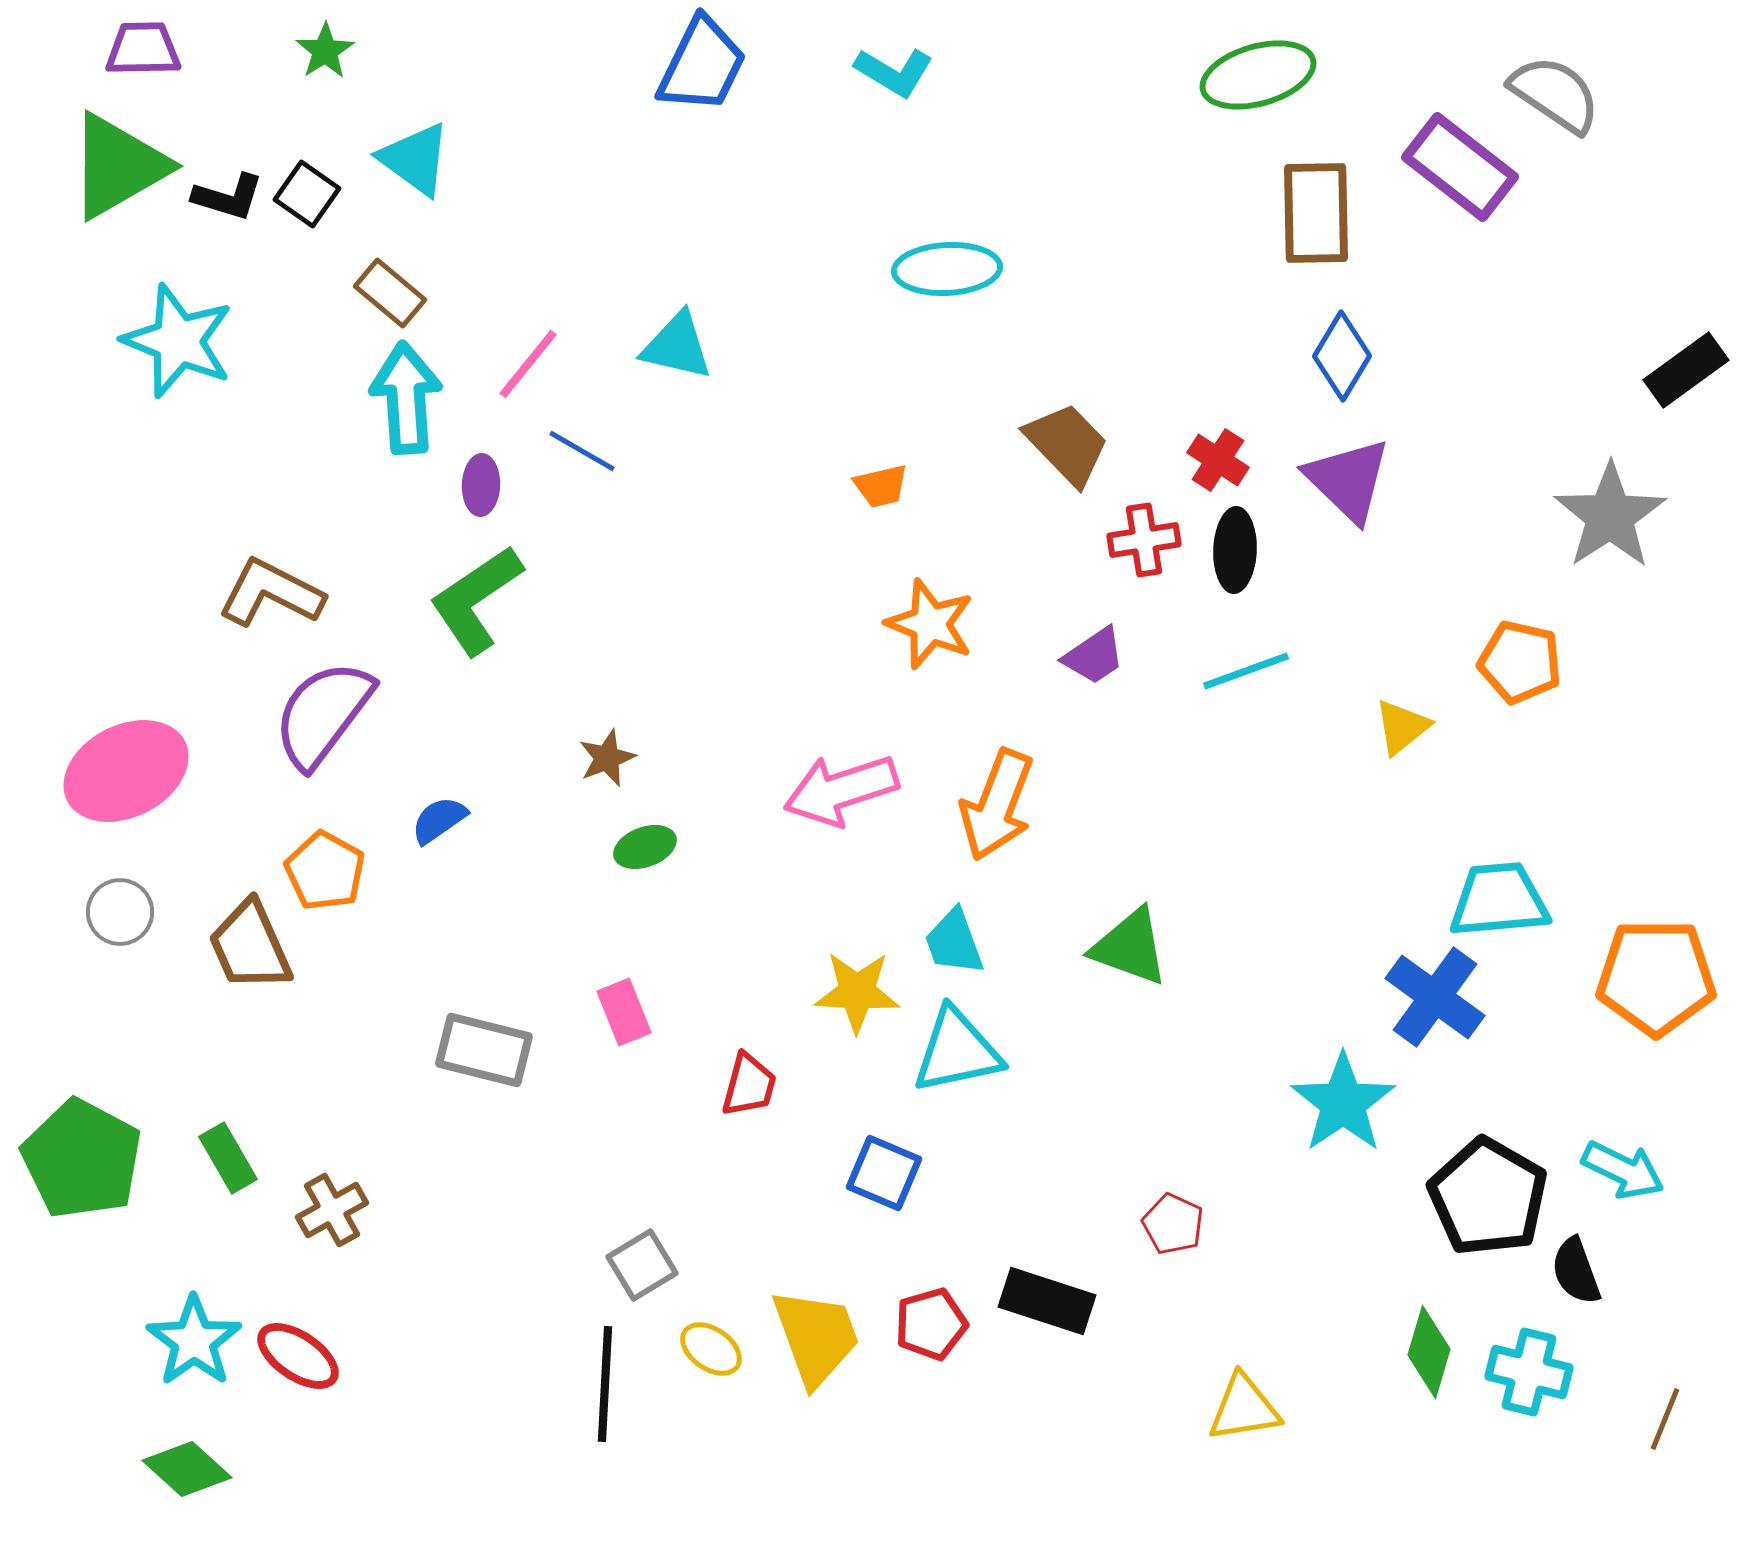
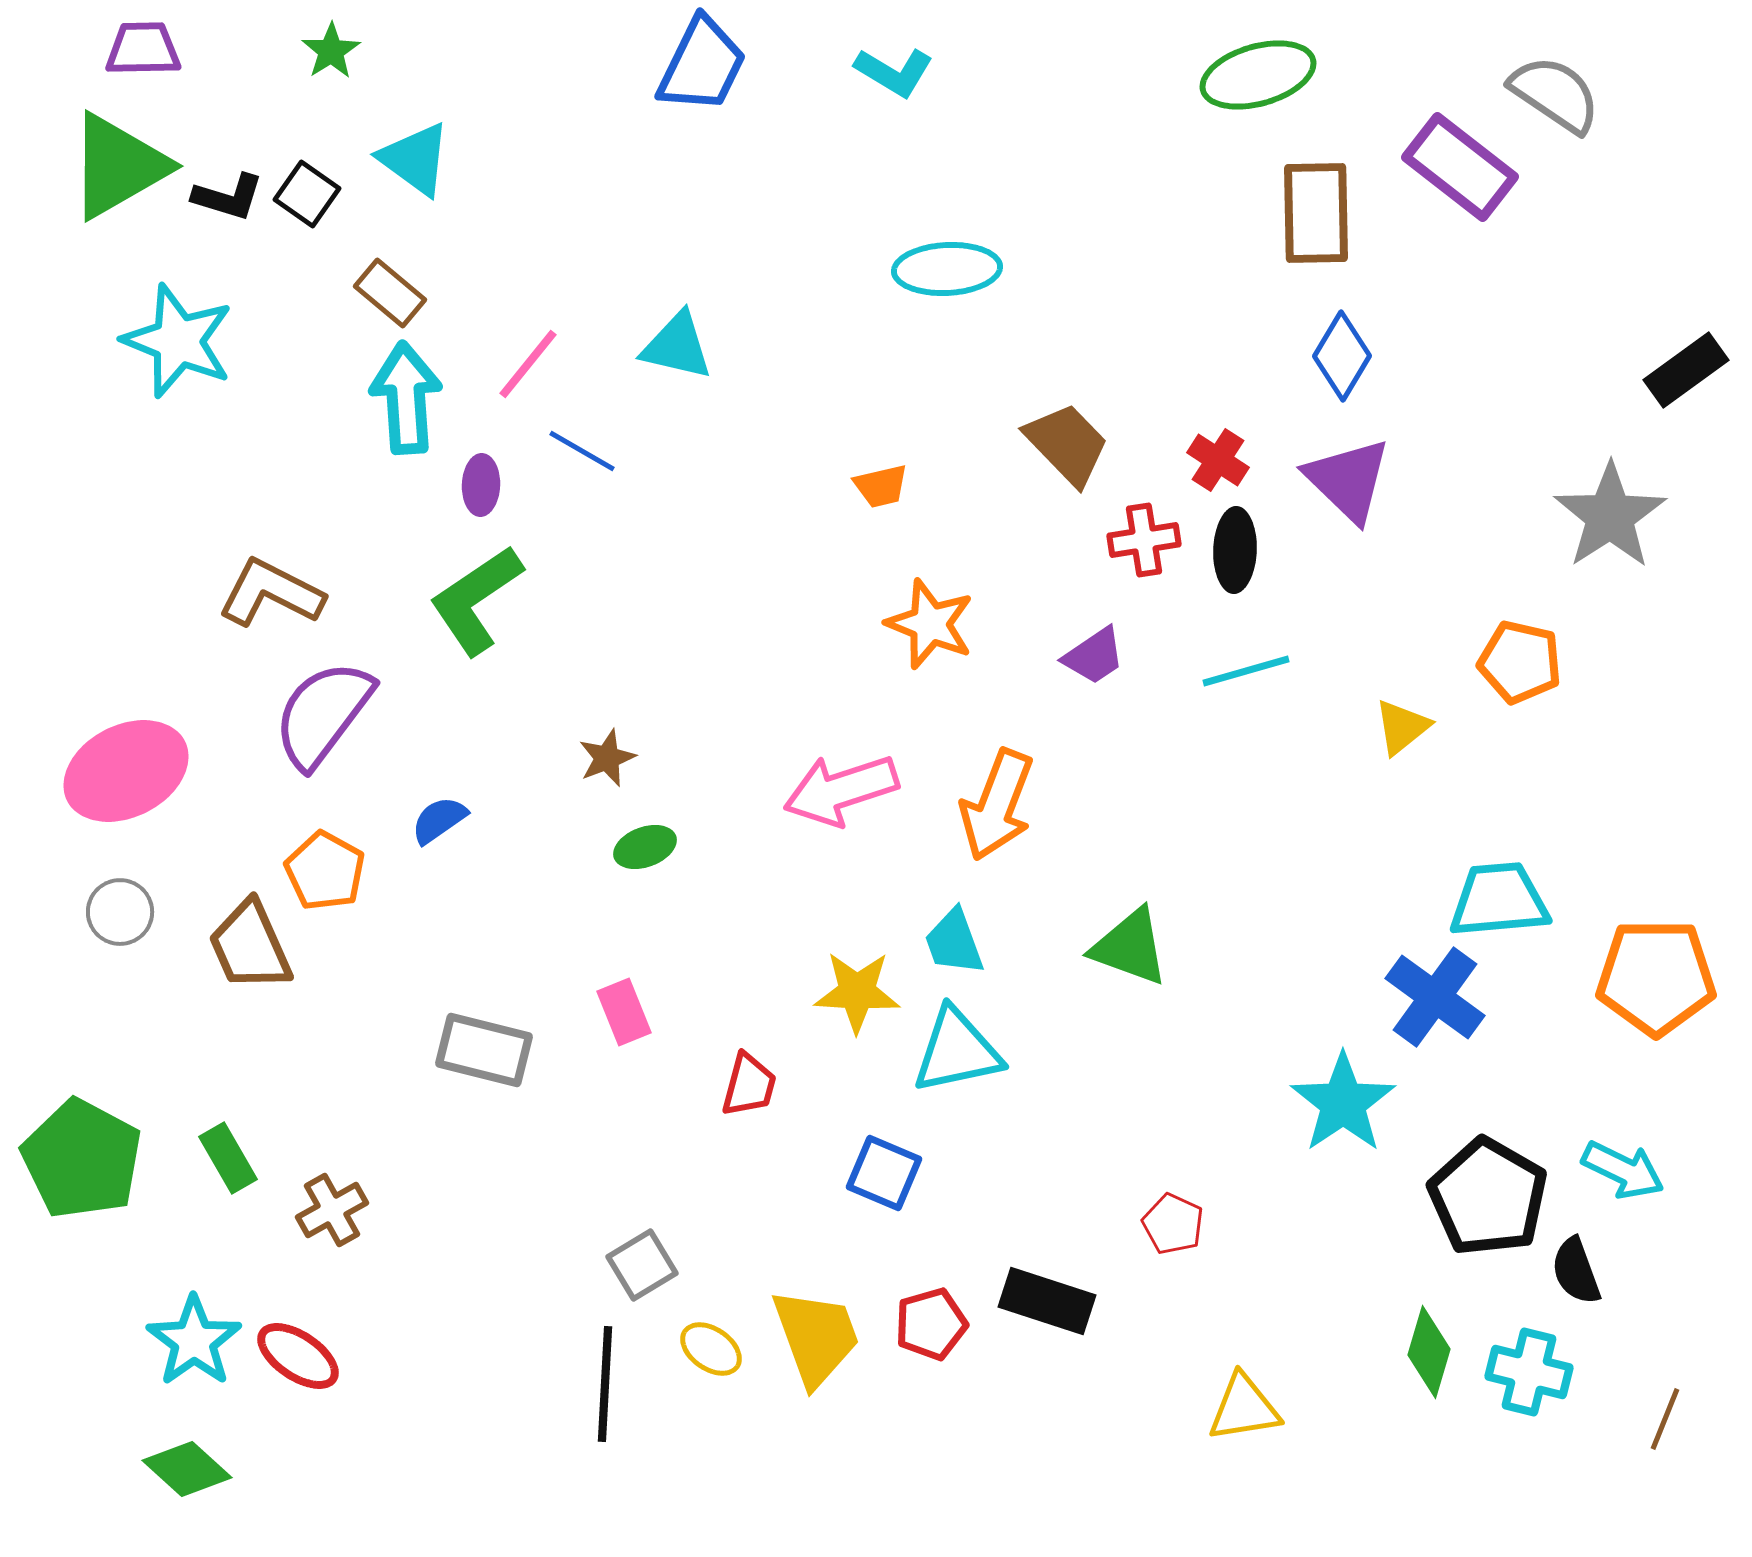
green star at (325, 51): moved 6 px right
cyan line at (1246, 671): rotated 4 degrees clockwise
